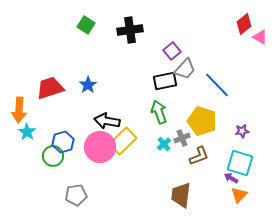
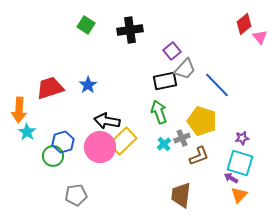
pink triangle: rotated 21 degrees clockwise
purple star: moved 7 px down
